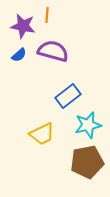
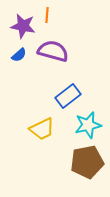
yellow trapezoid: moved 5 px up
